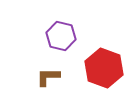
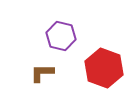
brown L-shape: moved 6 px left, 4 px up
